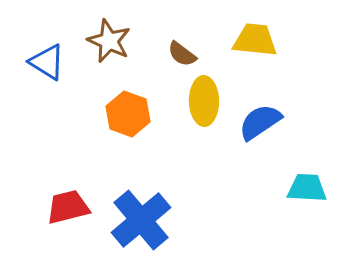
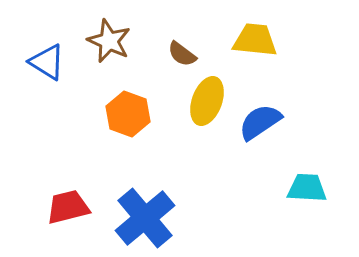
yellow ellipse: moved 3 px right; rotated 21 degrees clockwise
blue cross: moved 4 px right, 2 px up
